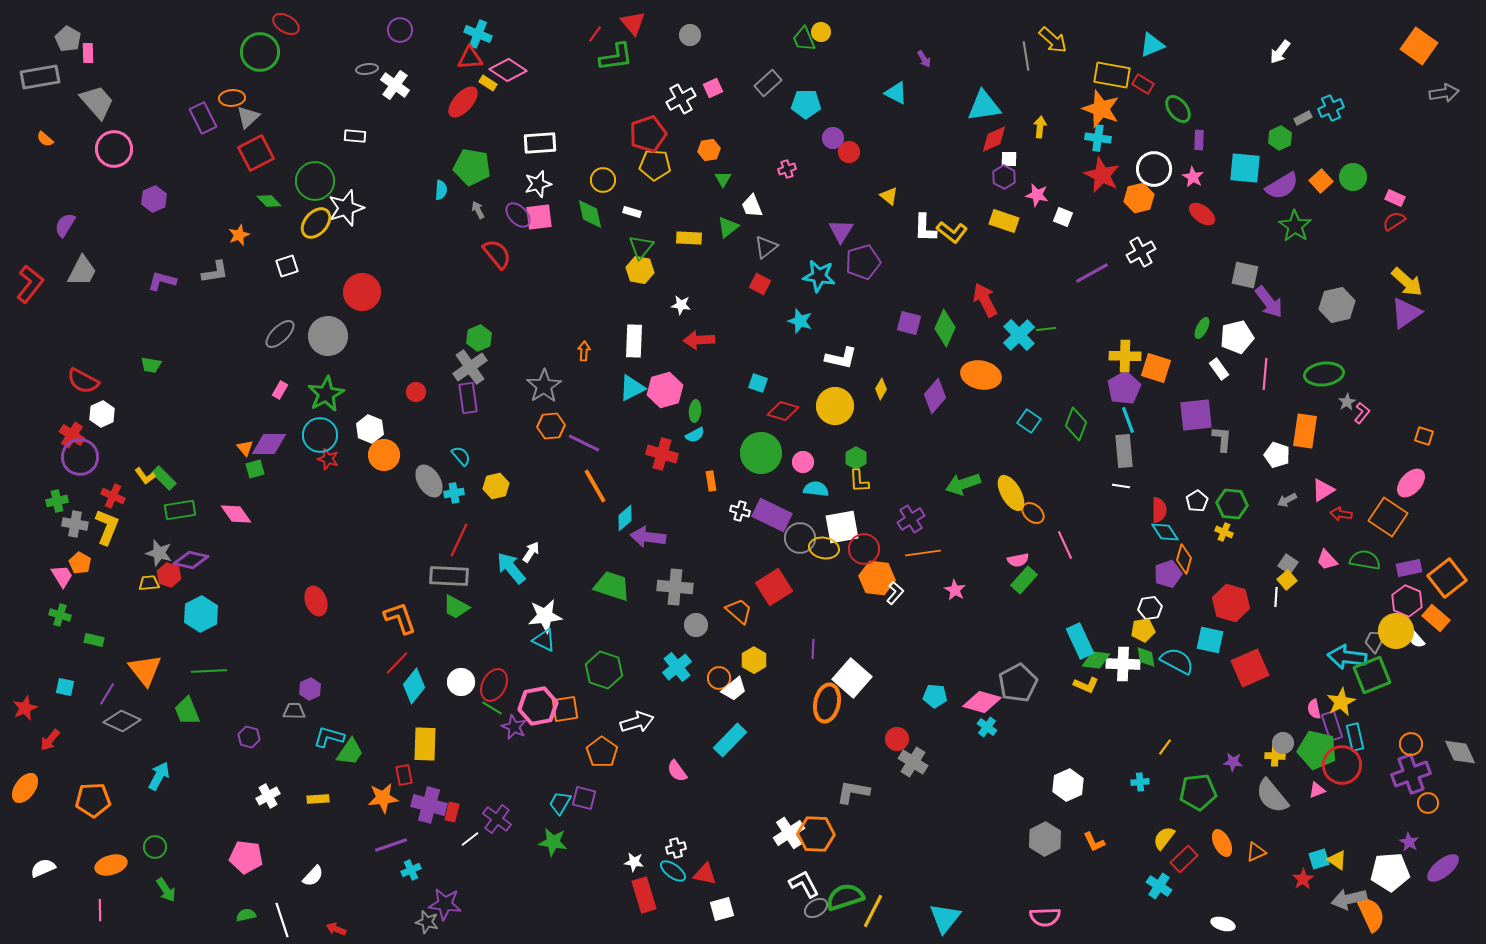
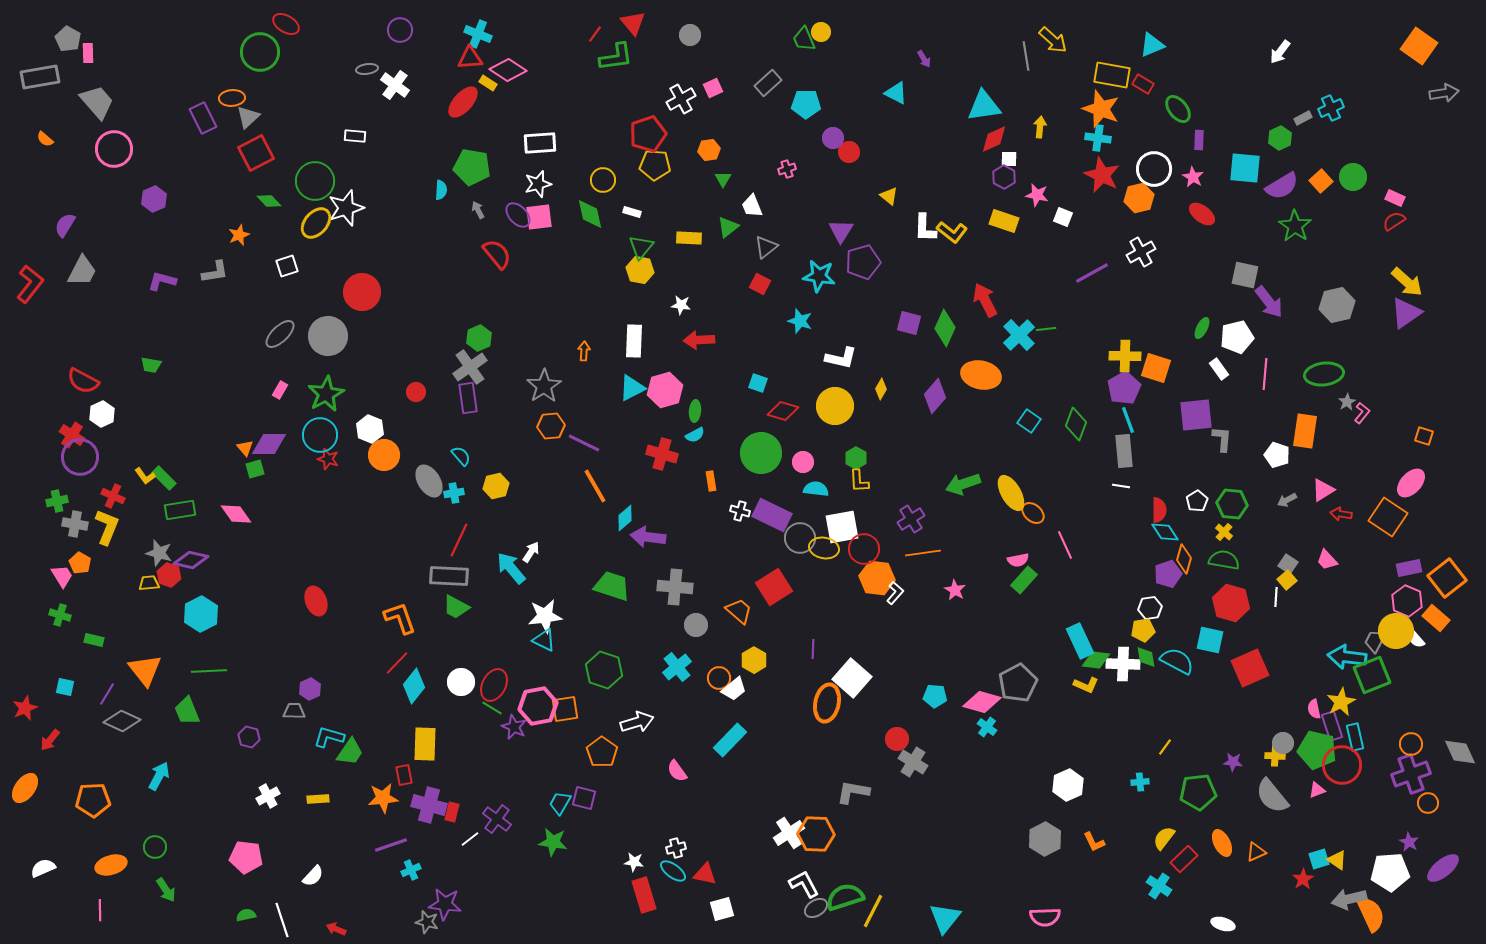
yellow cross at (1224, 532): rotated 18 degrees clockwise
green semicircle at (1365, 560): moved 141 px left
